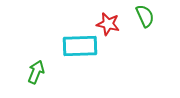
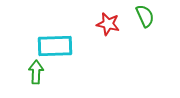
cyan rectangle: moved 25 px left
green arrow: rotated 20 degrees counterclockwise
